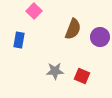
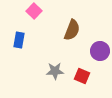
brown semicircle: moved 1 px left, 1 px down
purple circle: moved 14 px down
